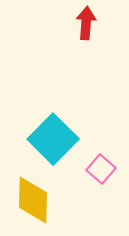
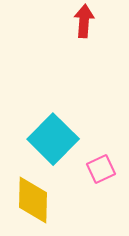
red arrow: moved 2 px left, 2 px up
pink square: rotated 24 degrees clockwise
